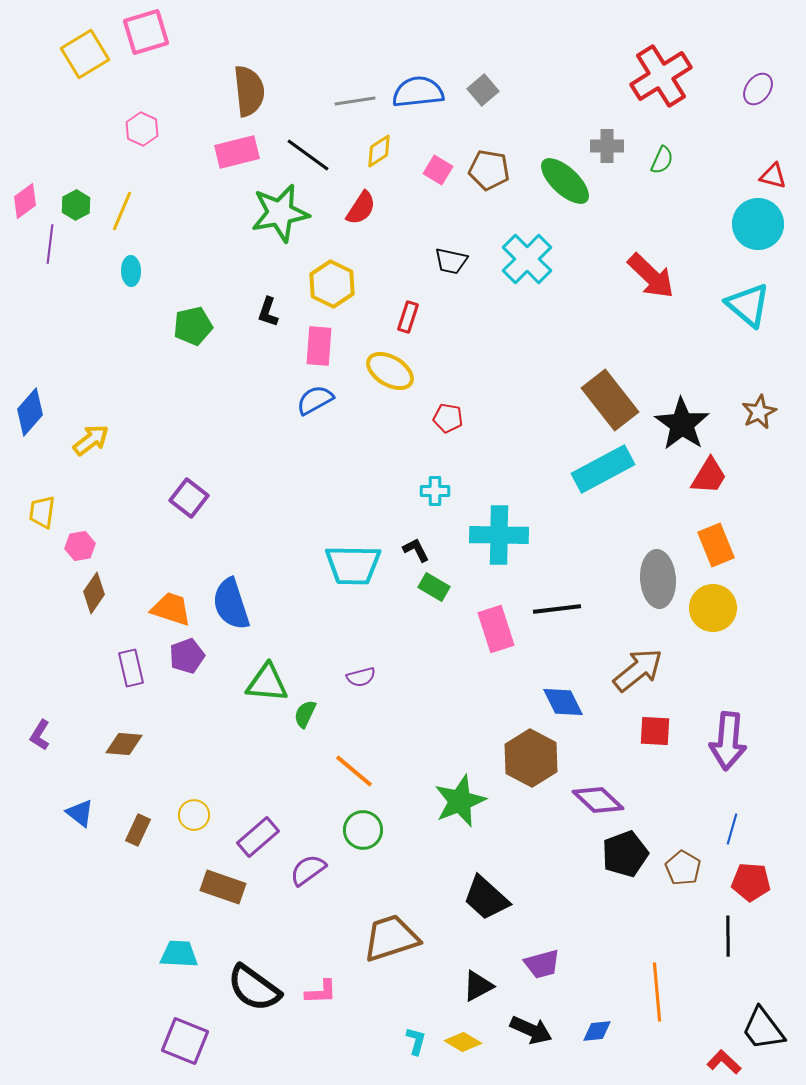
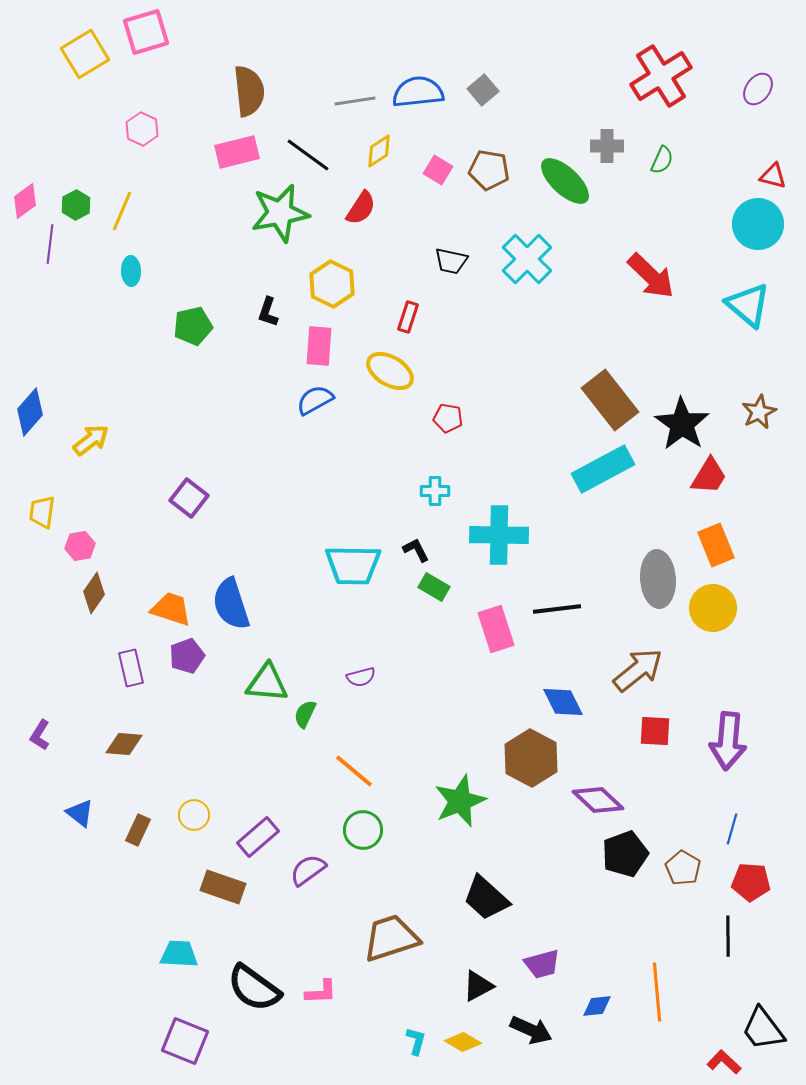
blue diamond at (597, 1031): moved 25 px up
